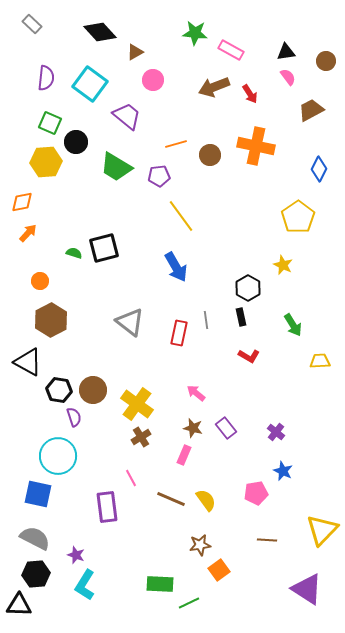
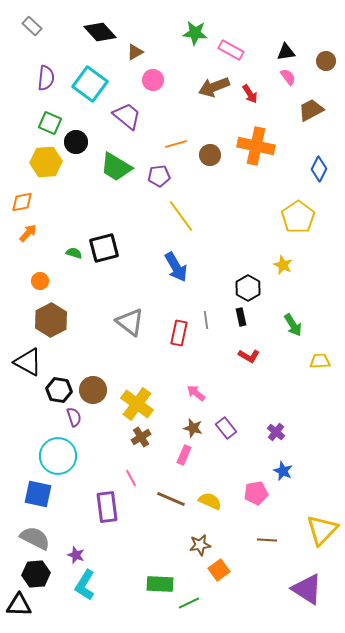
gray rectangle at (32, 24): moved 2 px down
yellow semicircle at (206, 500): moved 4 px right, 1 px down; rotated 30 degrees counterclockwise
